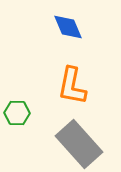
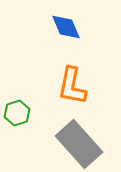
blue diamond: moved 2 px left
green hexagon: rotated 20 degrees counterclockwise
